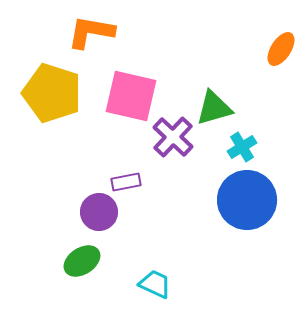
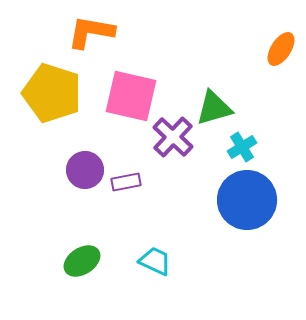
purple circle: moved 14 px left, 42 px up
cyan trapezoid: moved 23 px up
